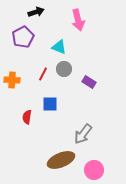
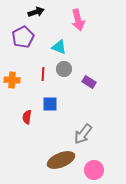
red line: rotated 24 degrees counterclockwise
